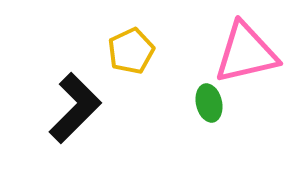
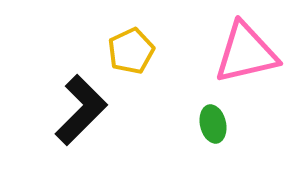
green ellipse: moved 4 px right, 21 px down
black L-shape: moved 6 px right, 2 px down
